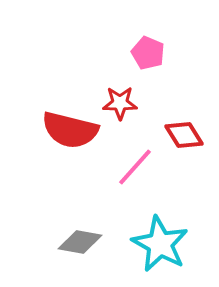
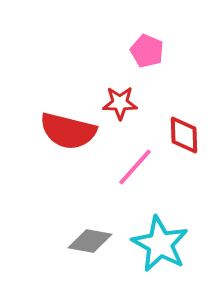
pink pentagon: moved 1 px left, 2 px up
red semicircle: moved 2 px left, 1 px down
red diamond: rotated 30 degrees clockwise
gray diamond: moved 10 px right, 1 px up
